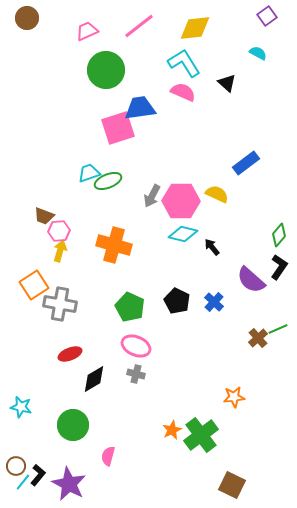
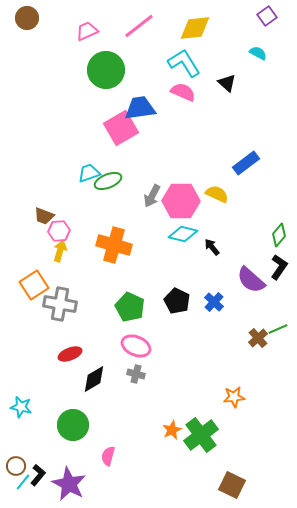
pink square at (118, 128): moved 3 px right; rotated 12 degrees counterclockwise
